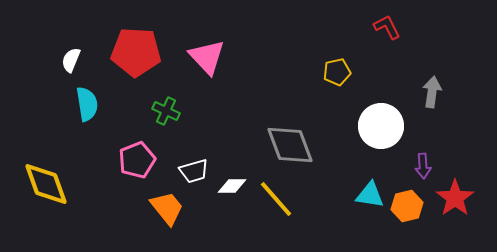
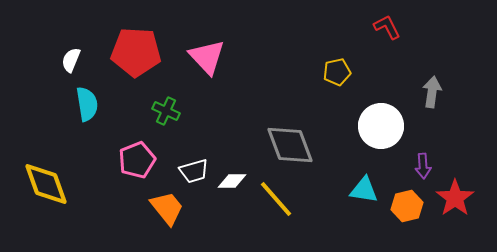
white diamond: moved 5 px up
cyan triangle: moved 6 px left, 5 px up
